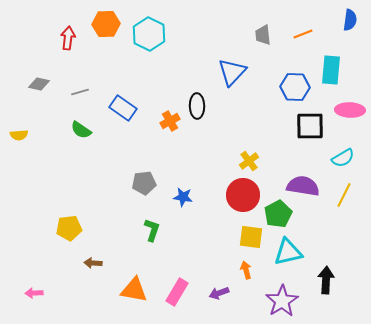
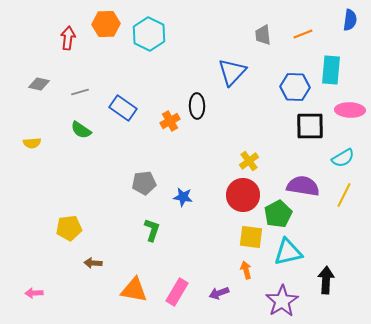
yellow semicircle: moved 13 px right, 8 px down
